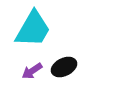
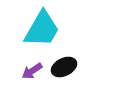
cyan trapezoid: moved 9 px right
